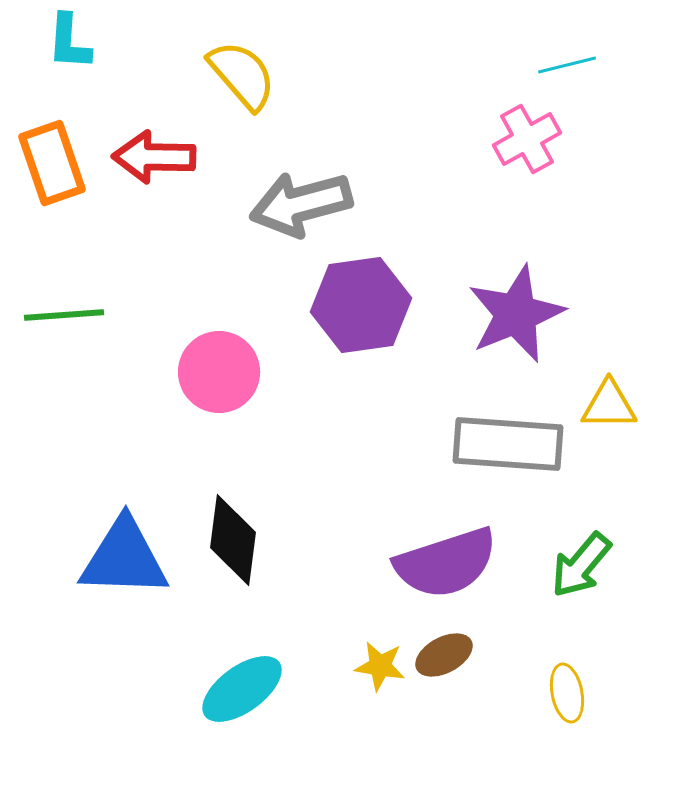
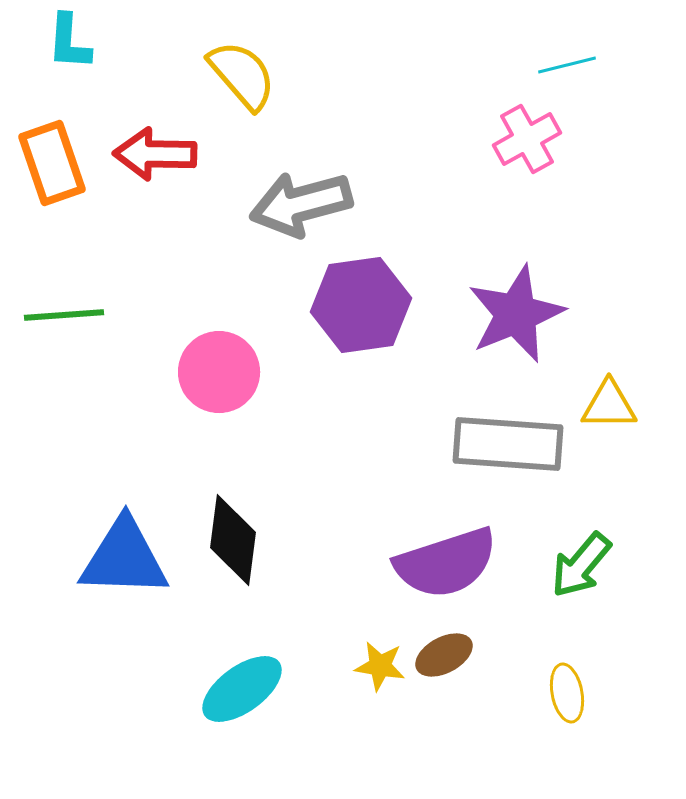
red arrow: moved 1 px right, 3 px up
